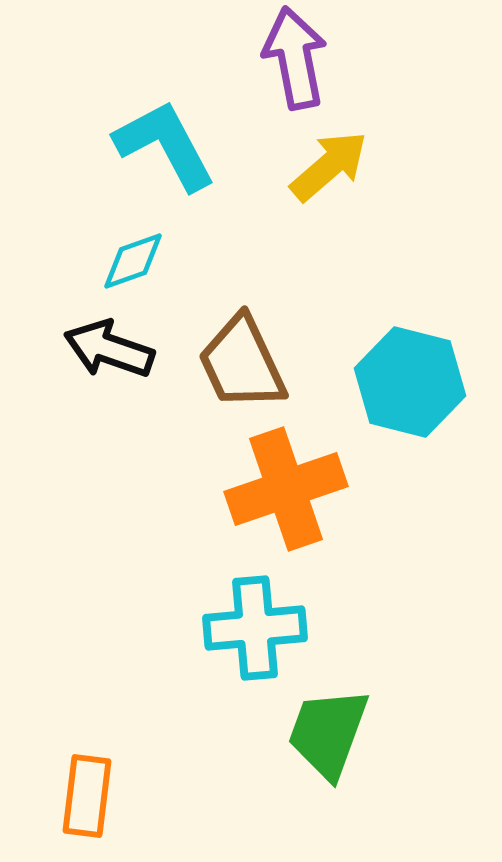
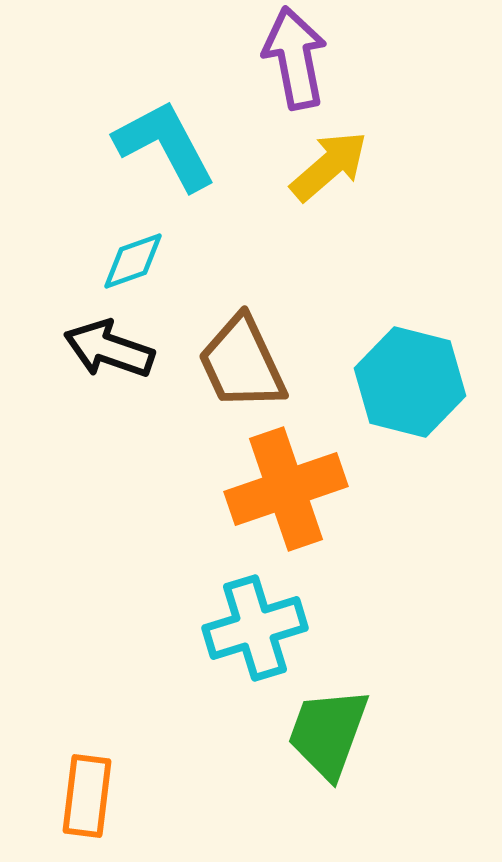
cyan cross: rotated 12 degrees counterclockwise
